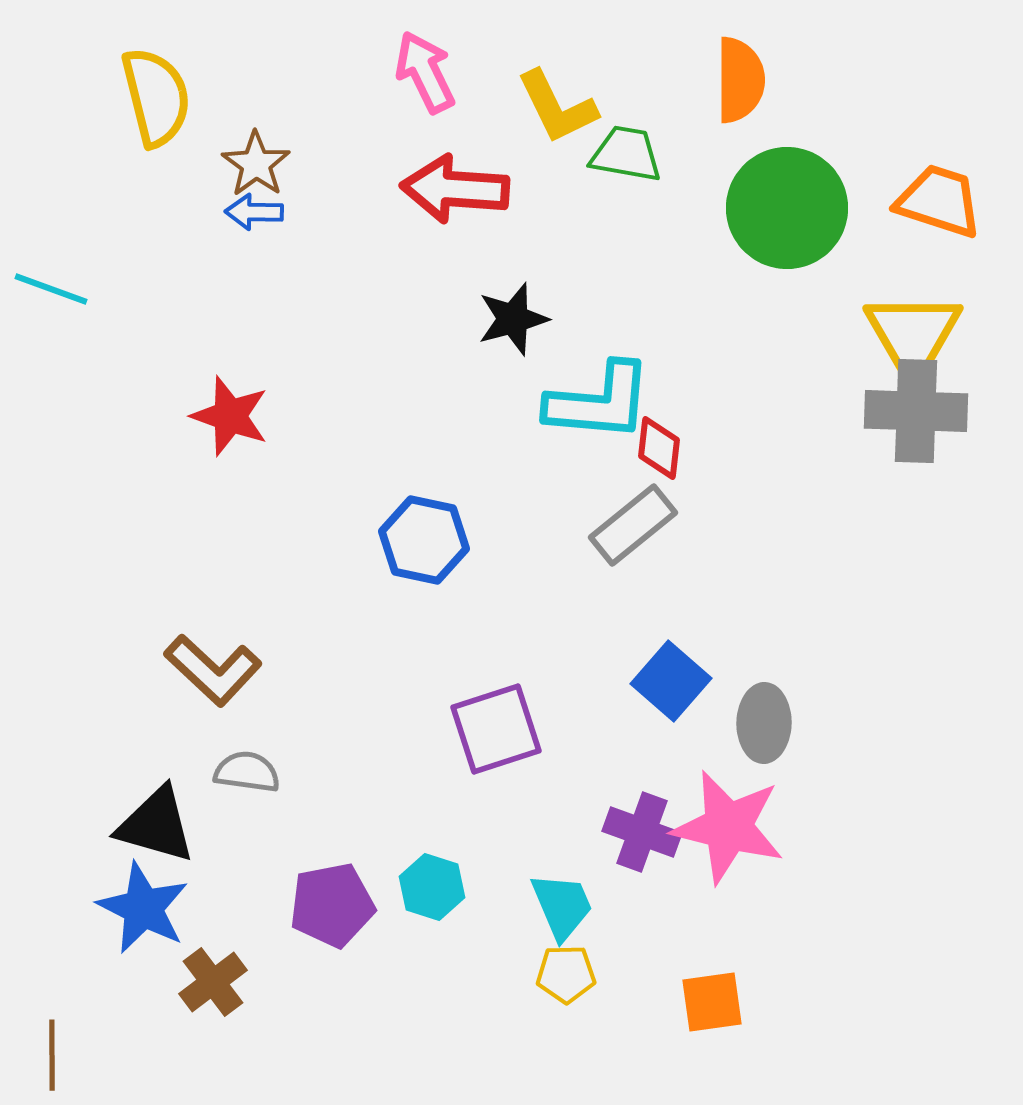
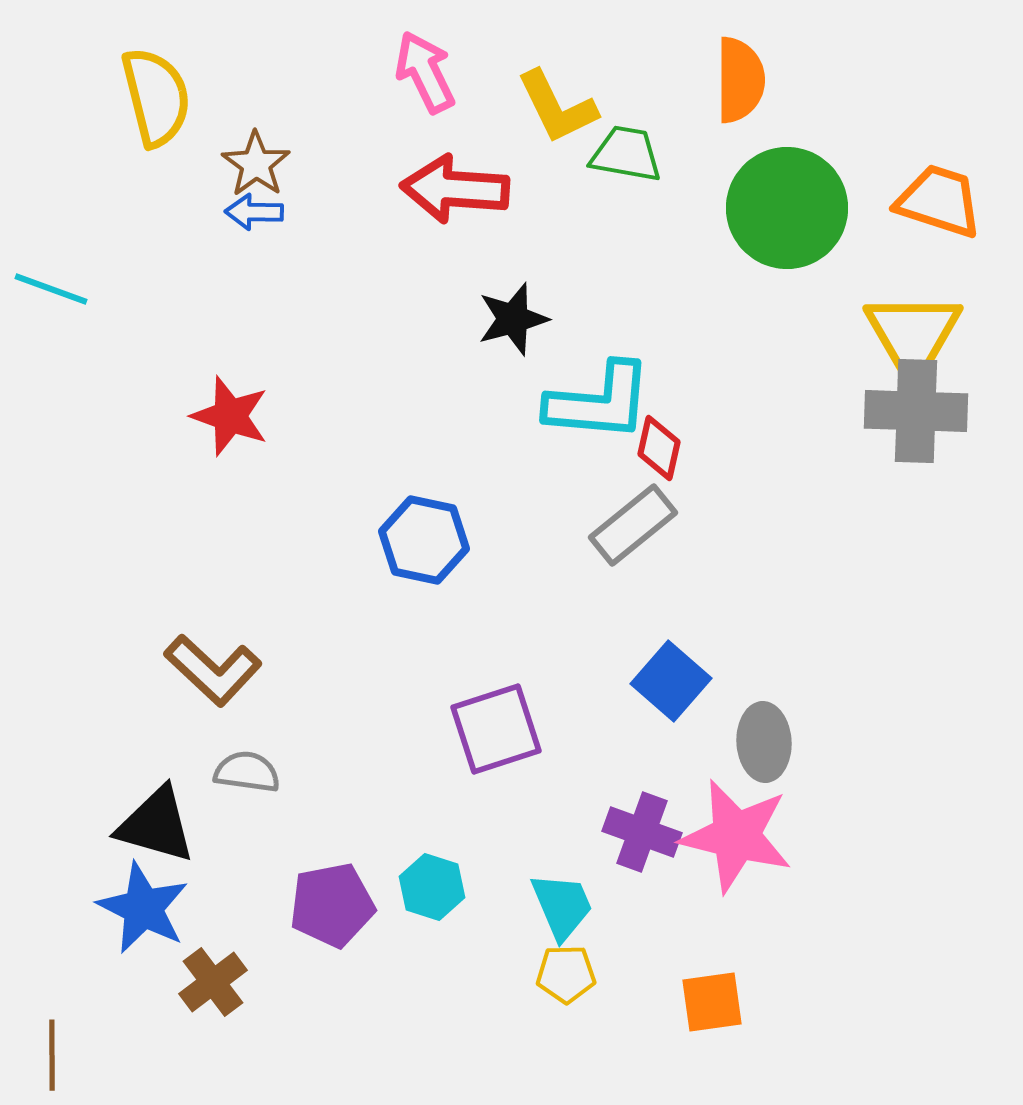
red diamond: rotated 6 degrees clockwise
gray ellipse: moved 19 px down; rotated 4 degrees counterclockwise
pink star: moved 8 px right, 9 px down
